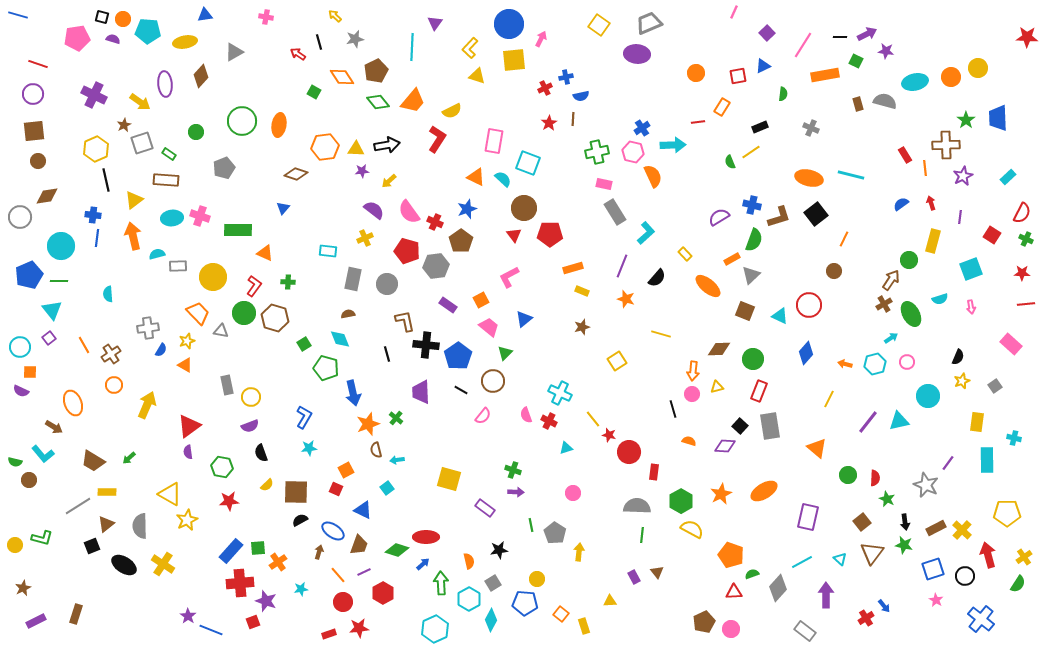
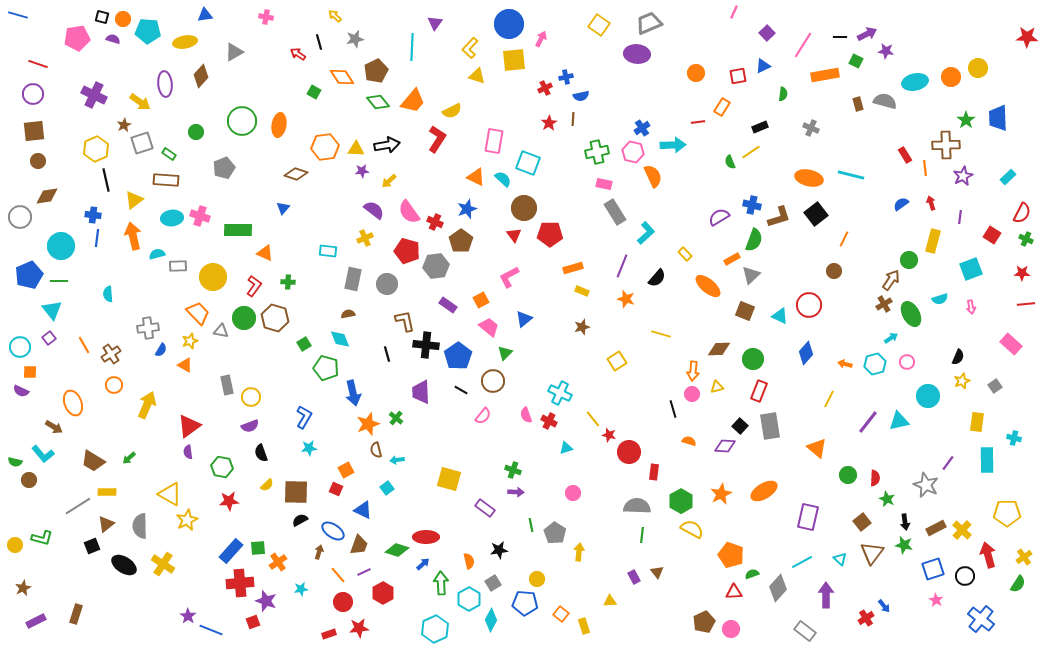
green circle at (244, 313): moved 5 px down
yellow star at (187, 341): moved 3 px right
